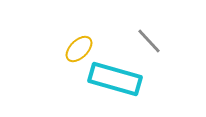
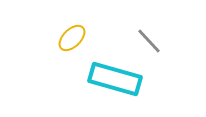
yellow ellipse: moved 7 px left, 11 px up
